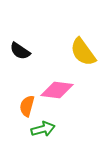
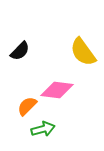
black semicircle: rotated 80 degrees counterclockwise
orange semicircle: rotated 30 degrees clockwise
